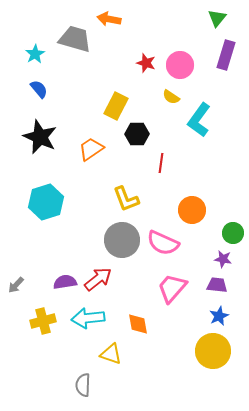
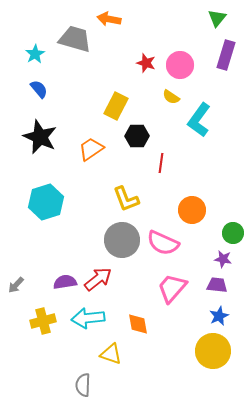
black hexagon: moved 2 px down
